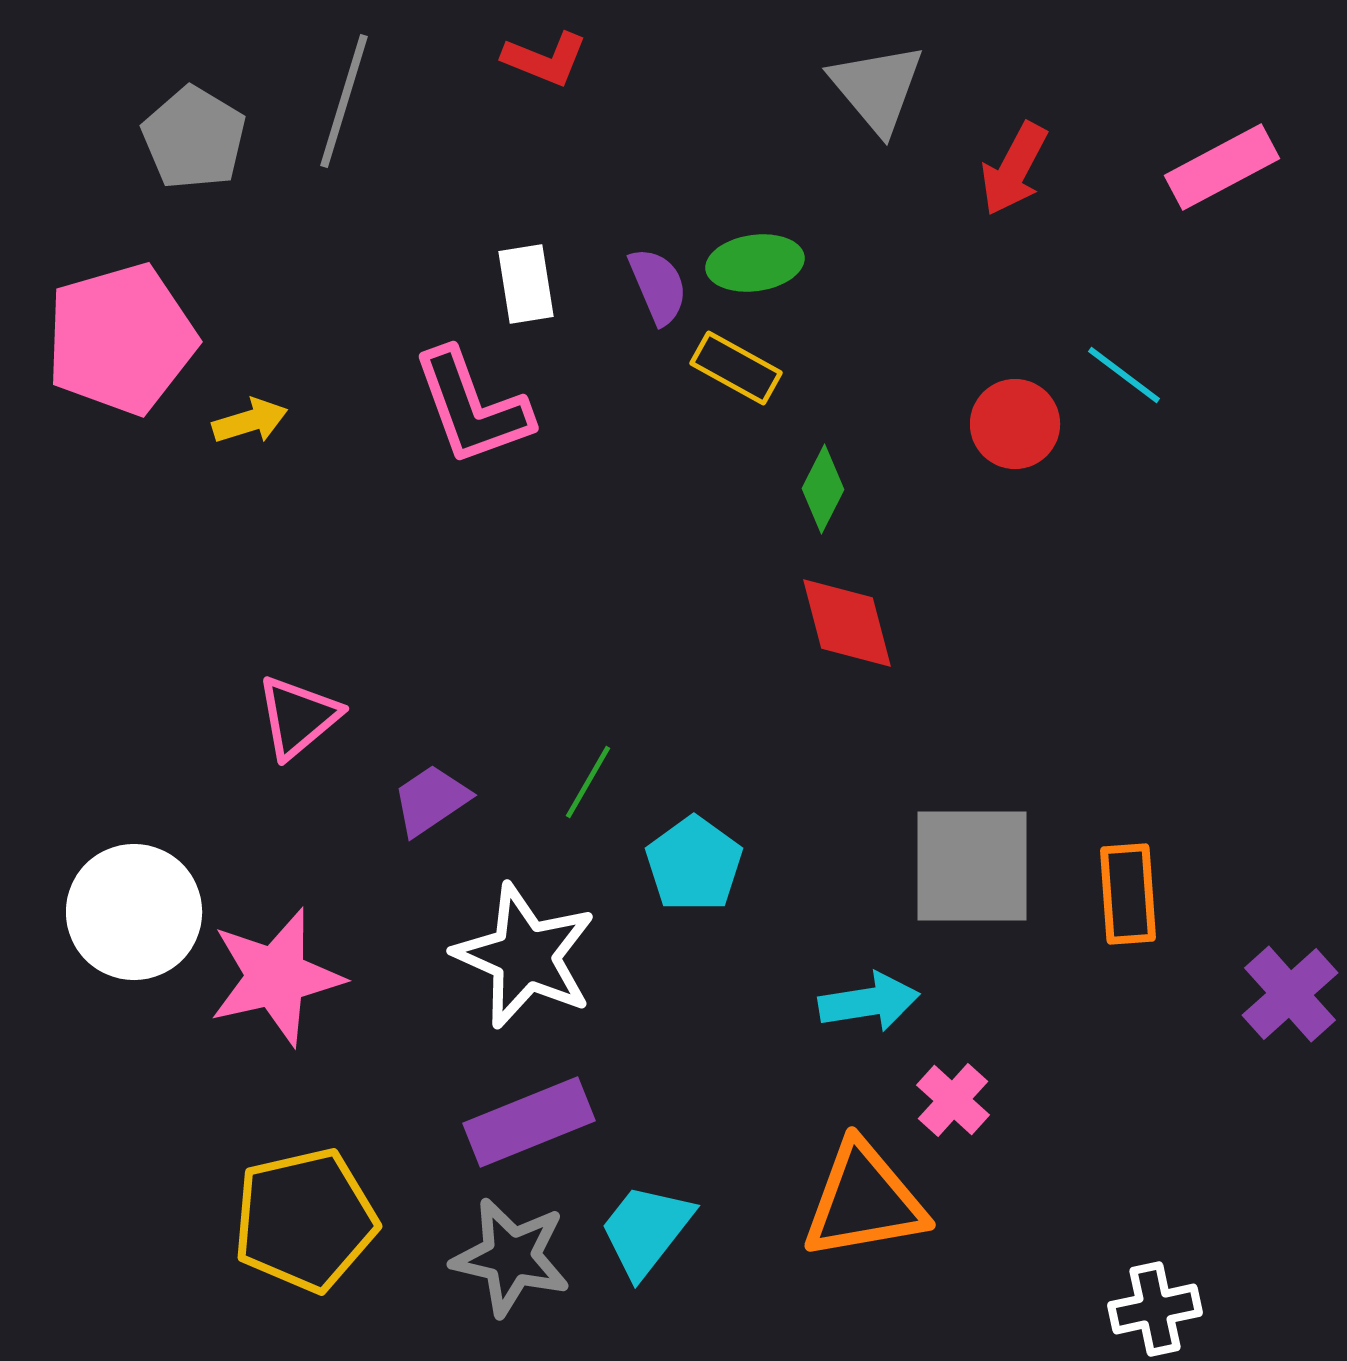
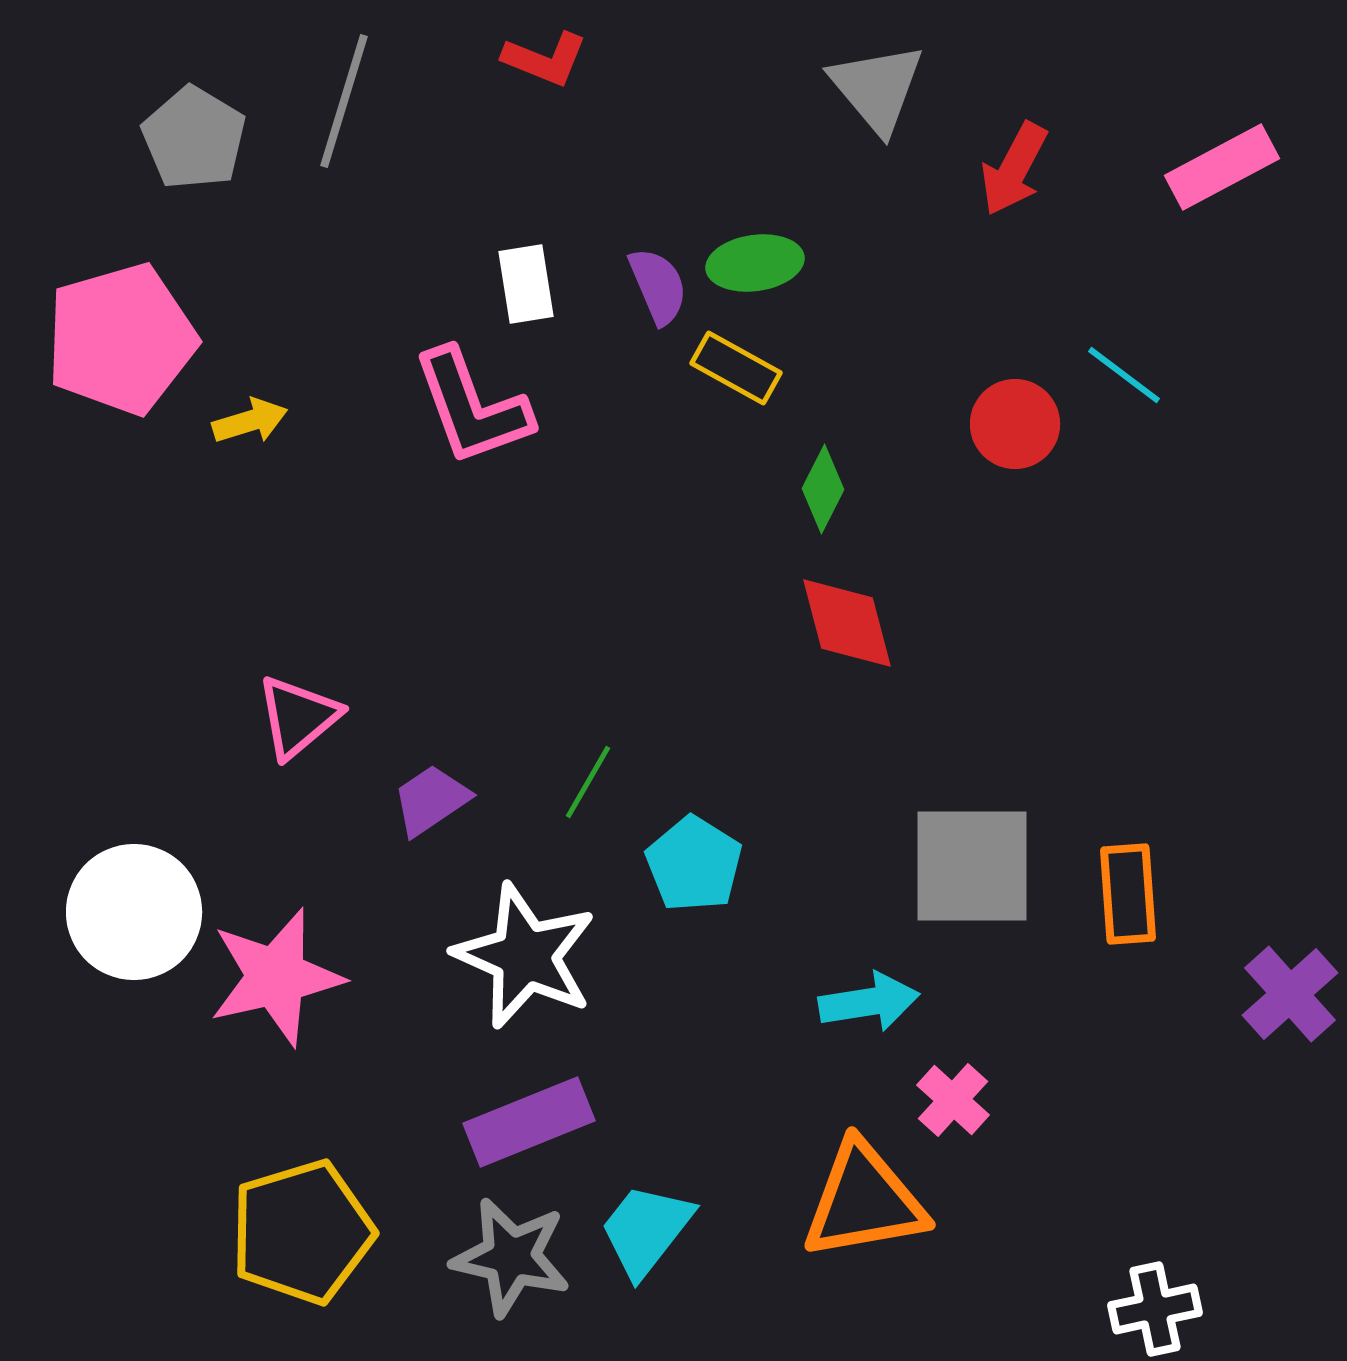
cyan pentagon: rotated 4 degrees counterclockwise
yellow pentagon: moved 3 px left, 12 px down; rotated 4 degrees counterclockwise
